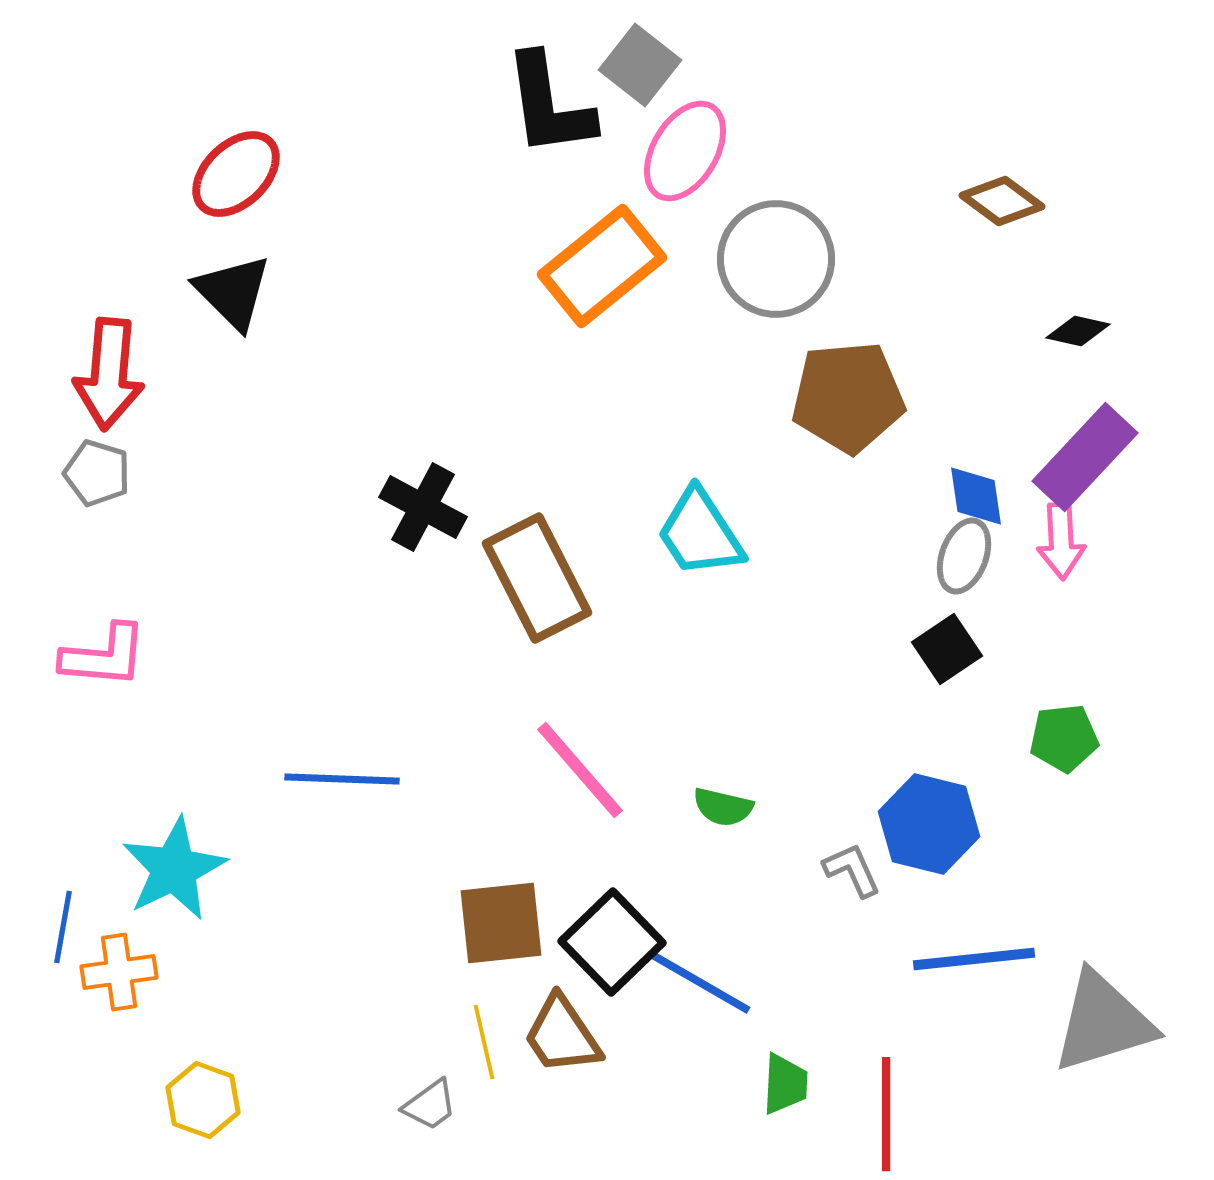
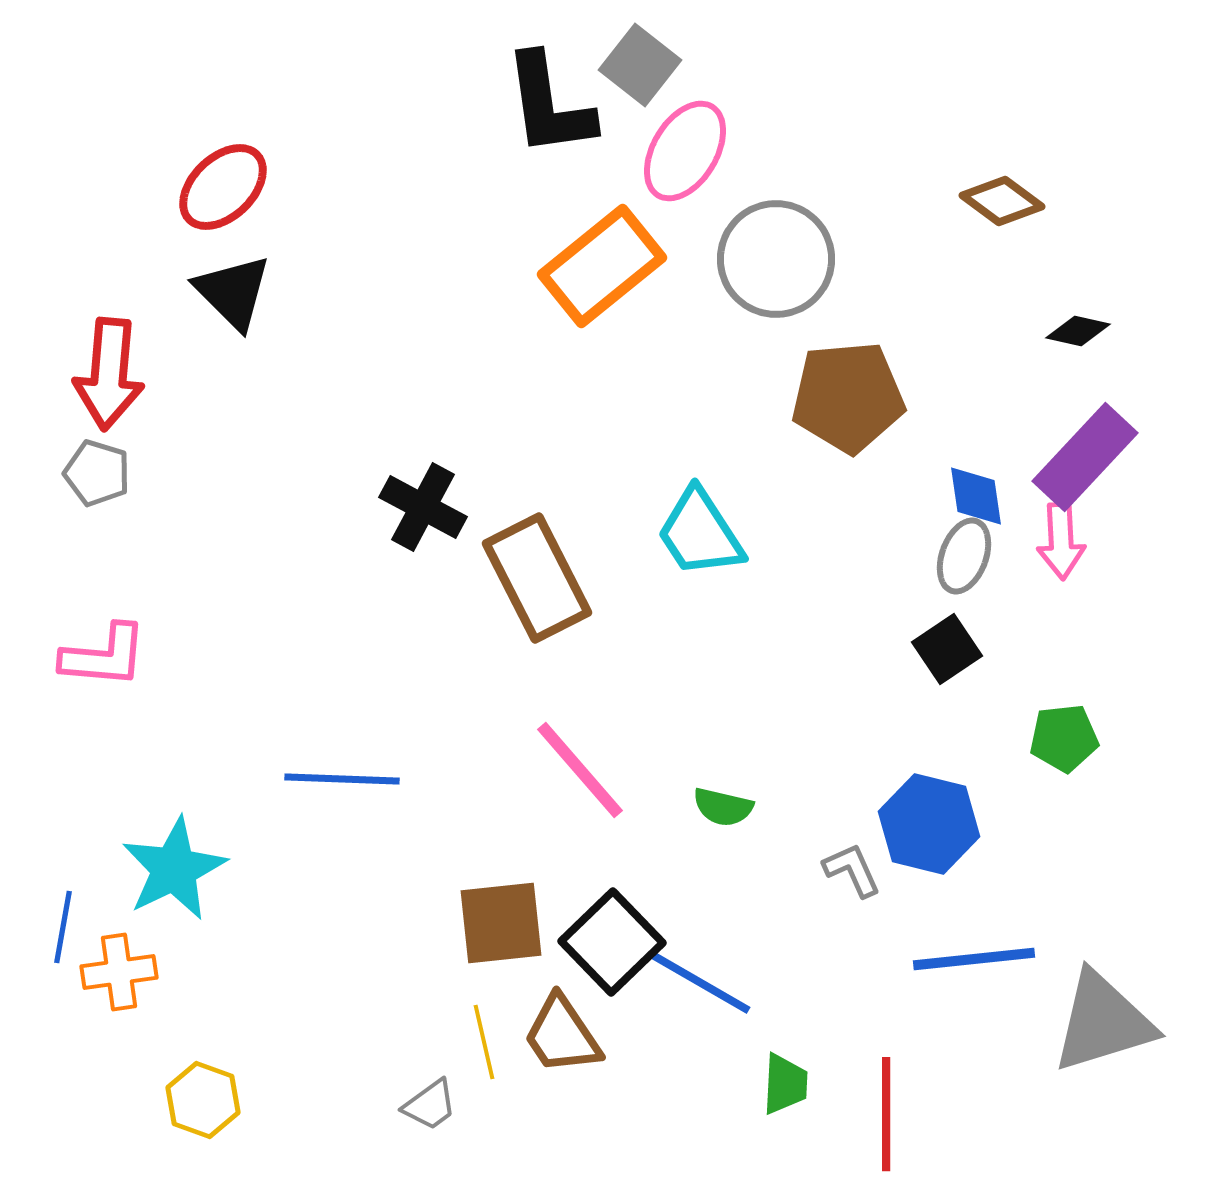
red ellipse at (236, 174): moved 13 px left, 13 px down
